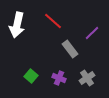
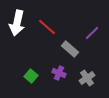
red line: moved 6 px left, 6 px down
white arrow: moved 2 px up
gray rectangle: rotated 12 degrees counterclockwise
purple cross: moved 5 px up
